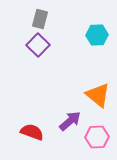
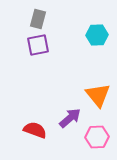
gray rectangle: moved 2 px left
purple square: rotated 35 degrees clockwise
orange triangle: rotated 12 degrees clockwise
purple arrow: moved 3 px up
red semicircle: moved 3 px right, 2 px up
